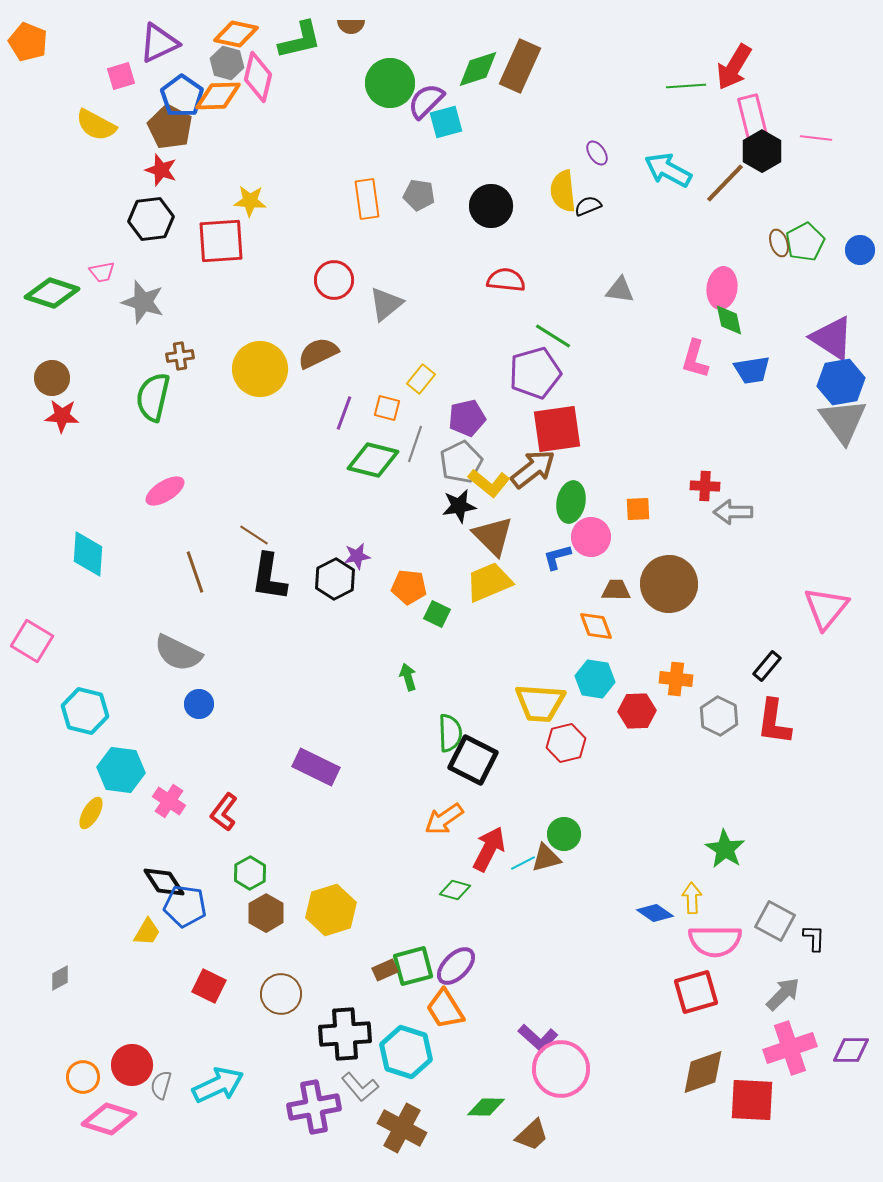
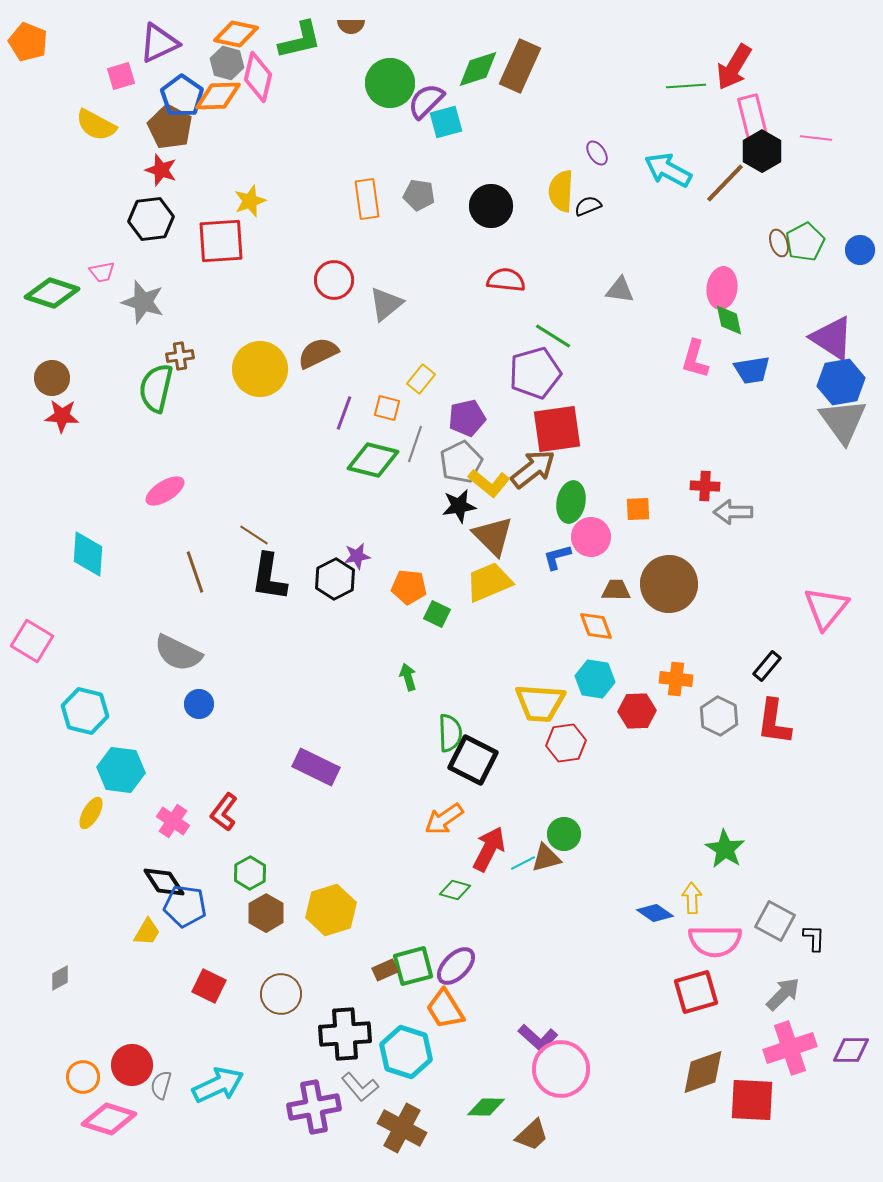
yellow semicircle at (563, 191): moved 2 px left; rotated 9 degrees clockwise
yellow star at (250, 201): rotated 24 degrees counterclockwise
green semicircle at (153, 397): moved 3 px right, 9 px up
red hexagon at (566, 743): rotated 6 degrees clockwise
pink cross at (169, 801): moved 4 px right, 20 px down
